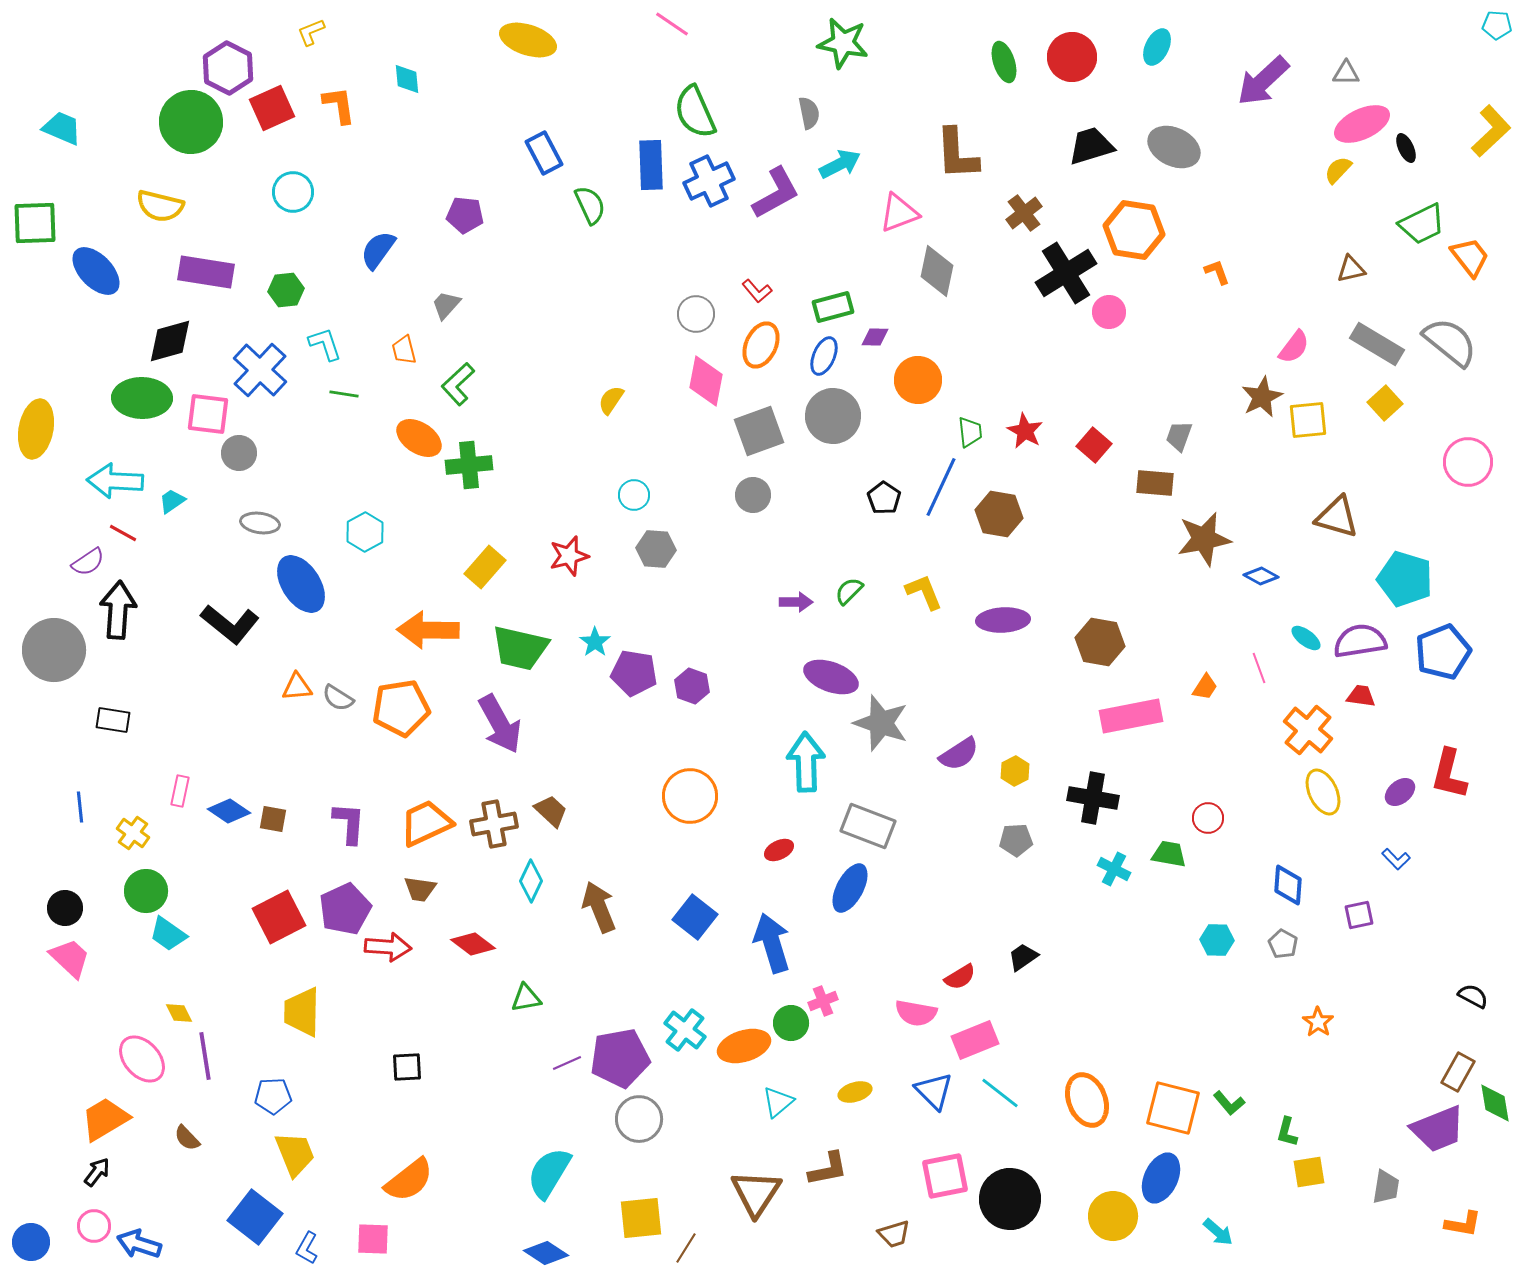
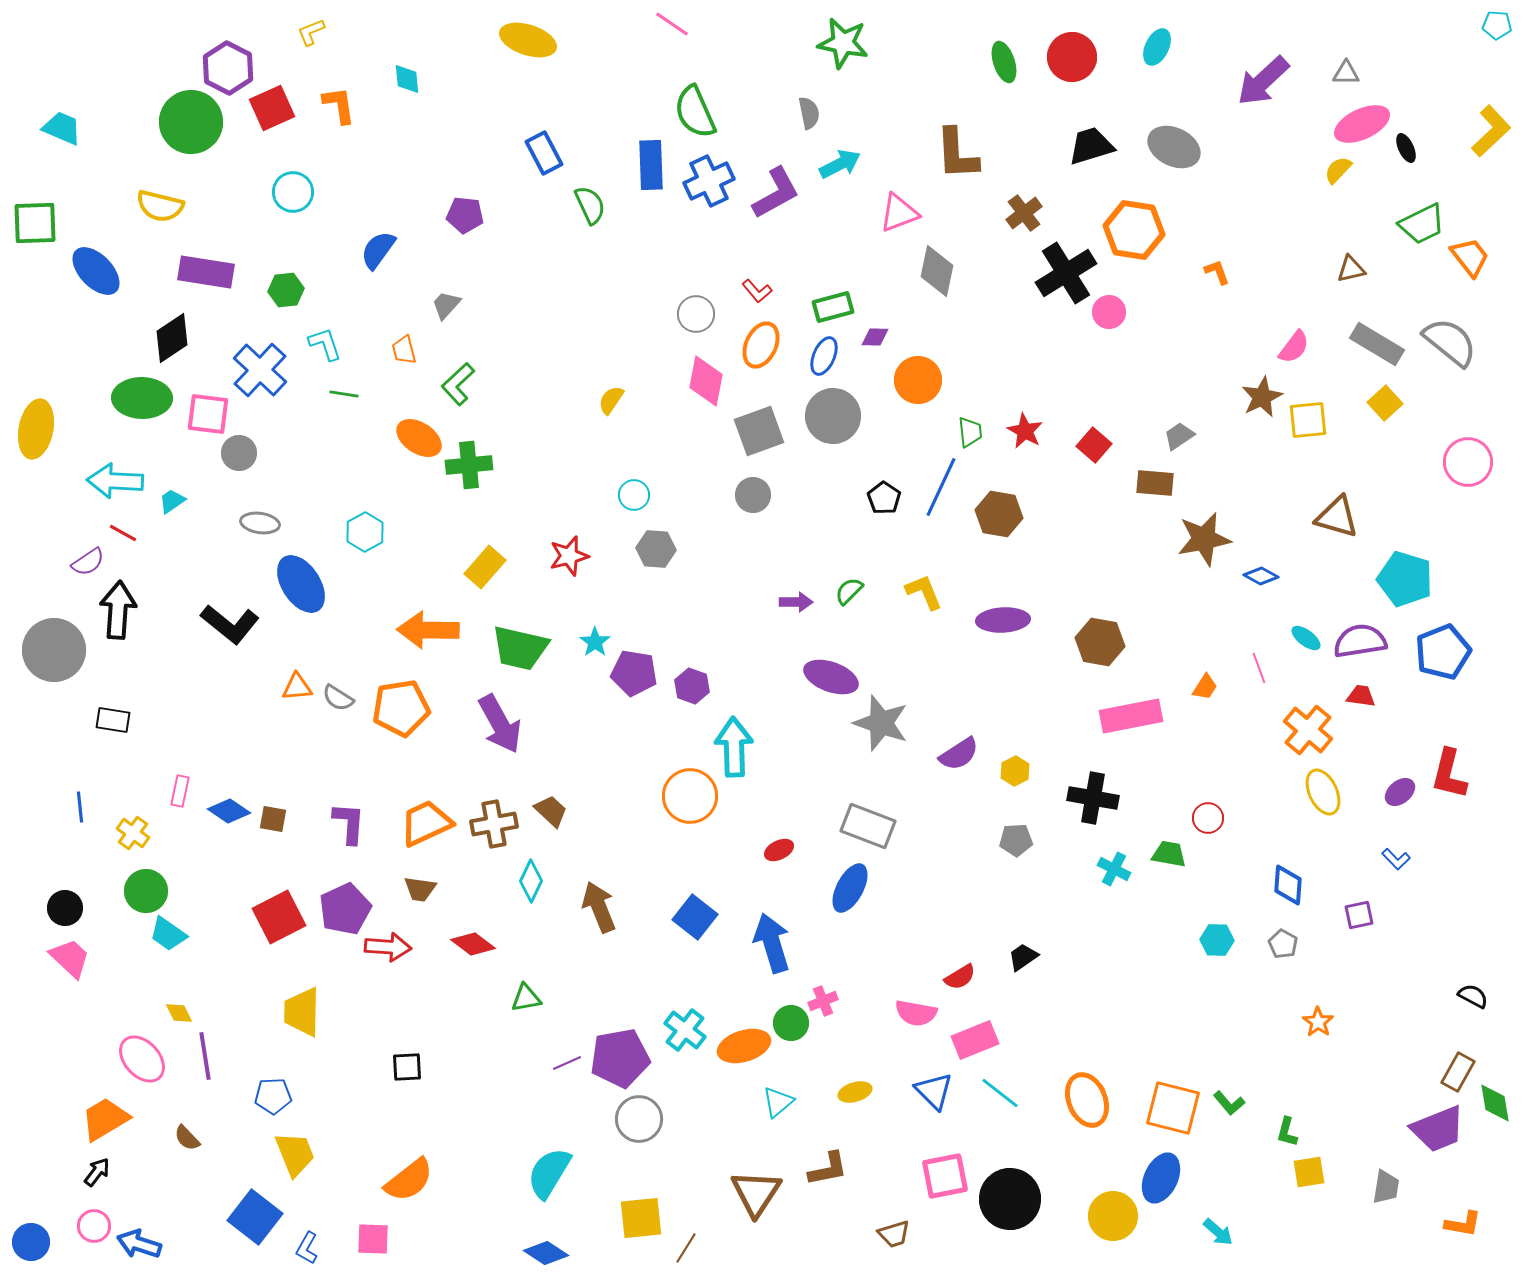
black diamond at (170, 341): moved 2 px right, 3 px up; rotated 18 degrees counterclockwise
gray trapezoid at (1179, 436): rotated 36 degrees clockwise
cyan arrow at (806, 762): moved 72 px left, 15 px up
